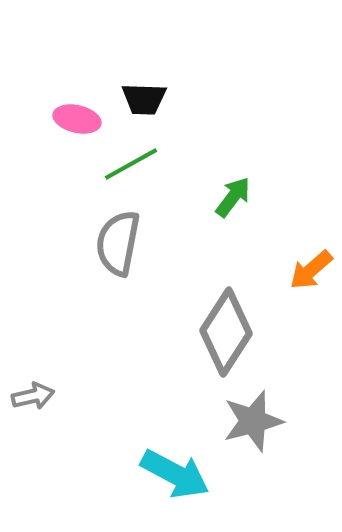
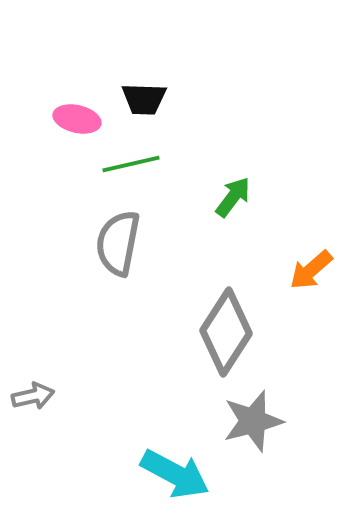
green line: rotated 16 degrees clockwise
